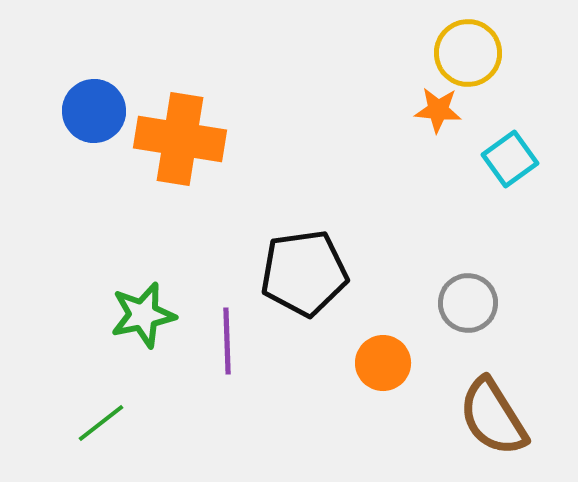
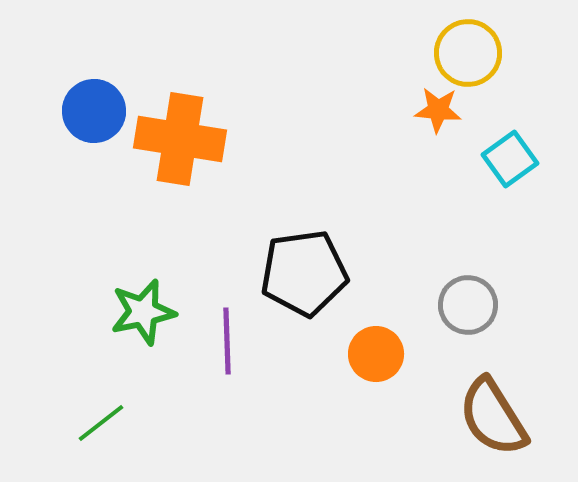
gray circle: moved 2 px down
green star: moved 3 px up
orange circle: moved 7 px left, 9 px up
